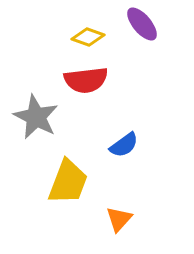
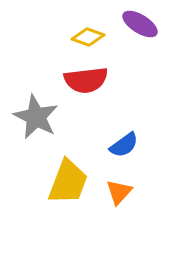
purple ellipse: moved 2 px left; rotated 18 degrees counterclockwise
orange triangle: moved 27 px up
